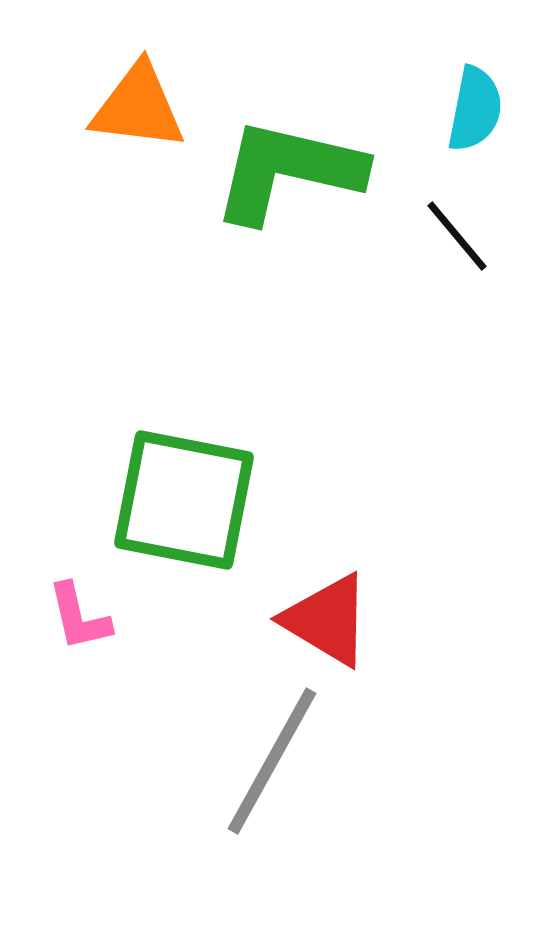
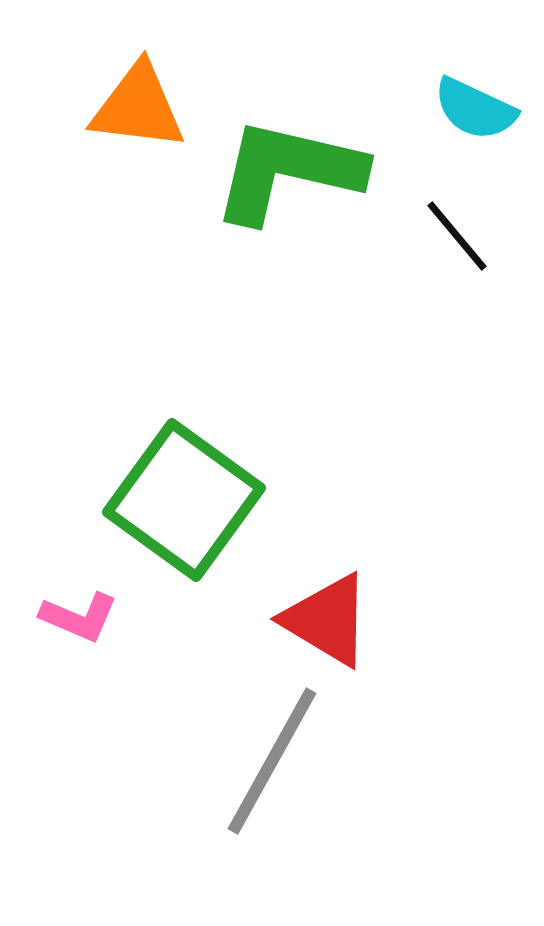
cyan semicircle: rotated 104 degrees clockwise
green square: rotated 25 degrees clockwise
pink L-shape: rotated 54 degrees counterclockwise
